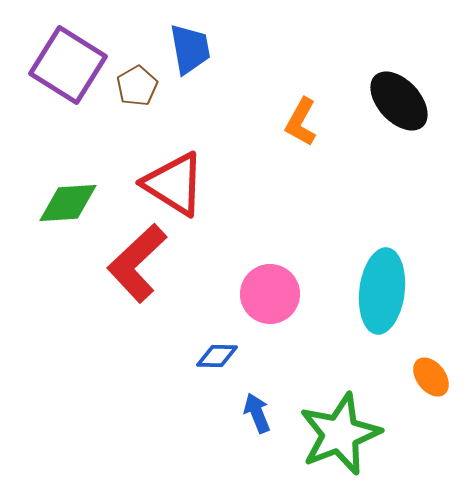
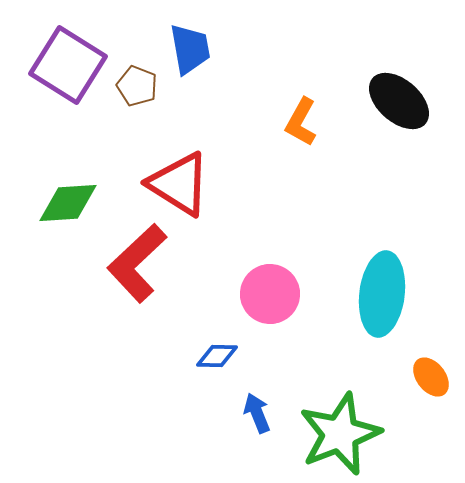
brown pentagon: rotated 21 degrees counterclockwise
black ellipse: rotated 6 degrees counterclockwise
red triangle: moved 5 px right
cyan ellipse: moved 3 px down
